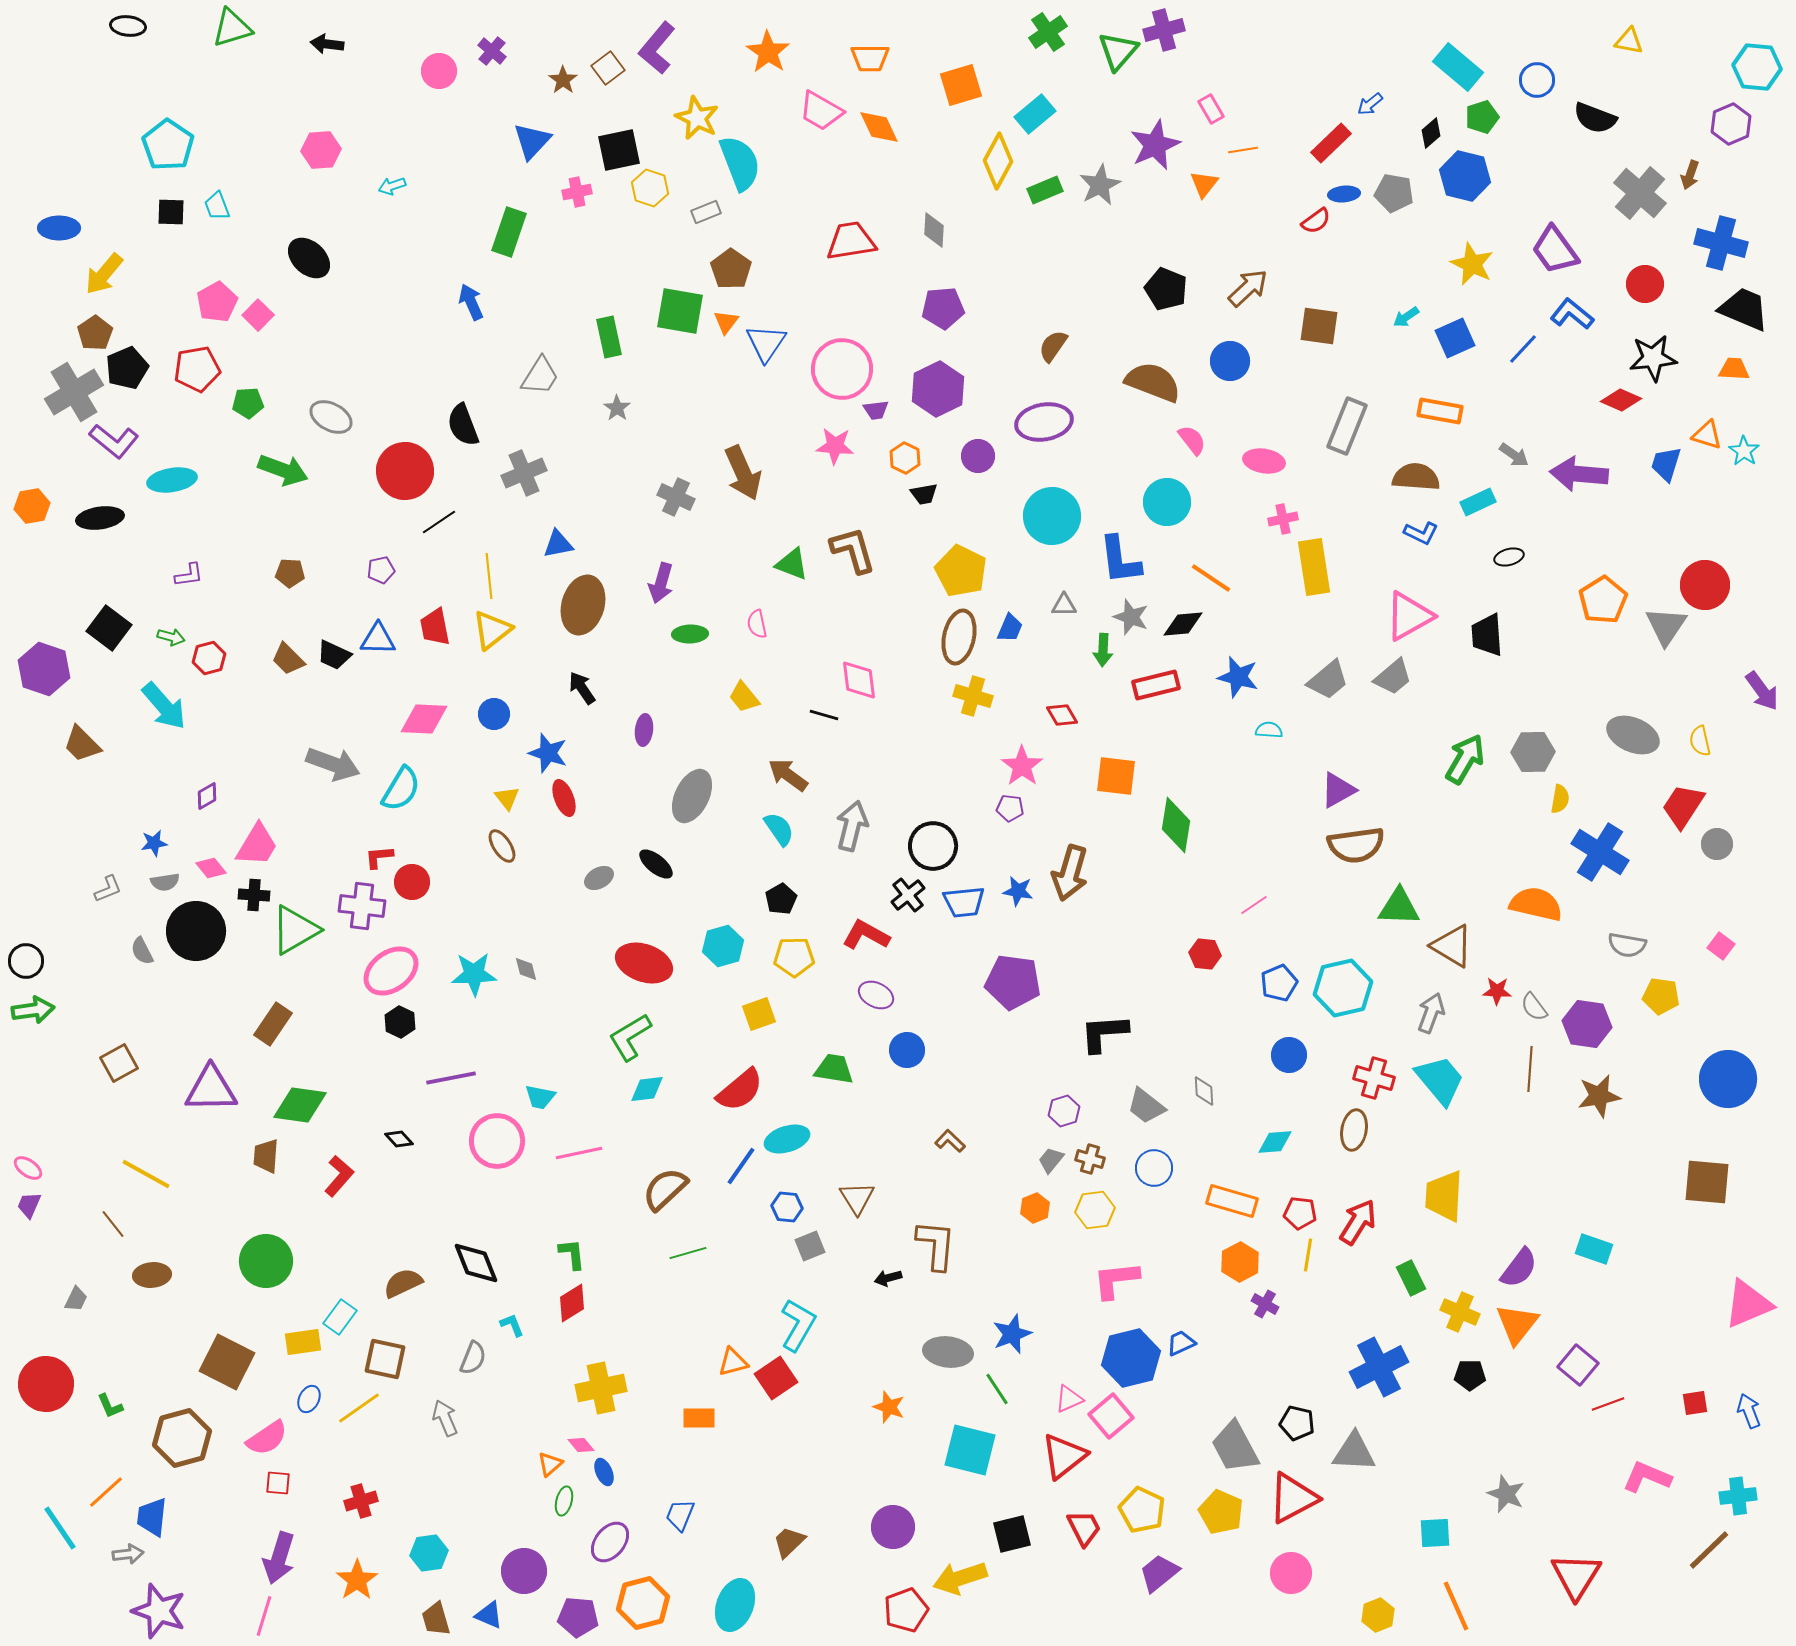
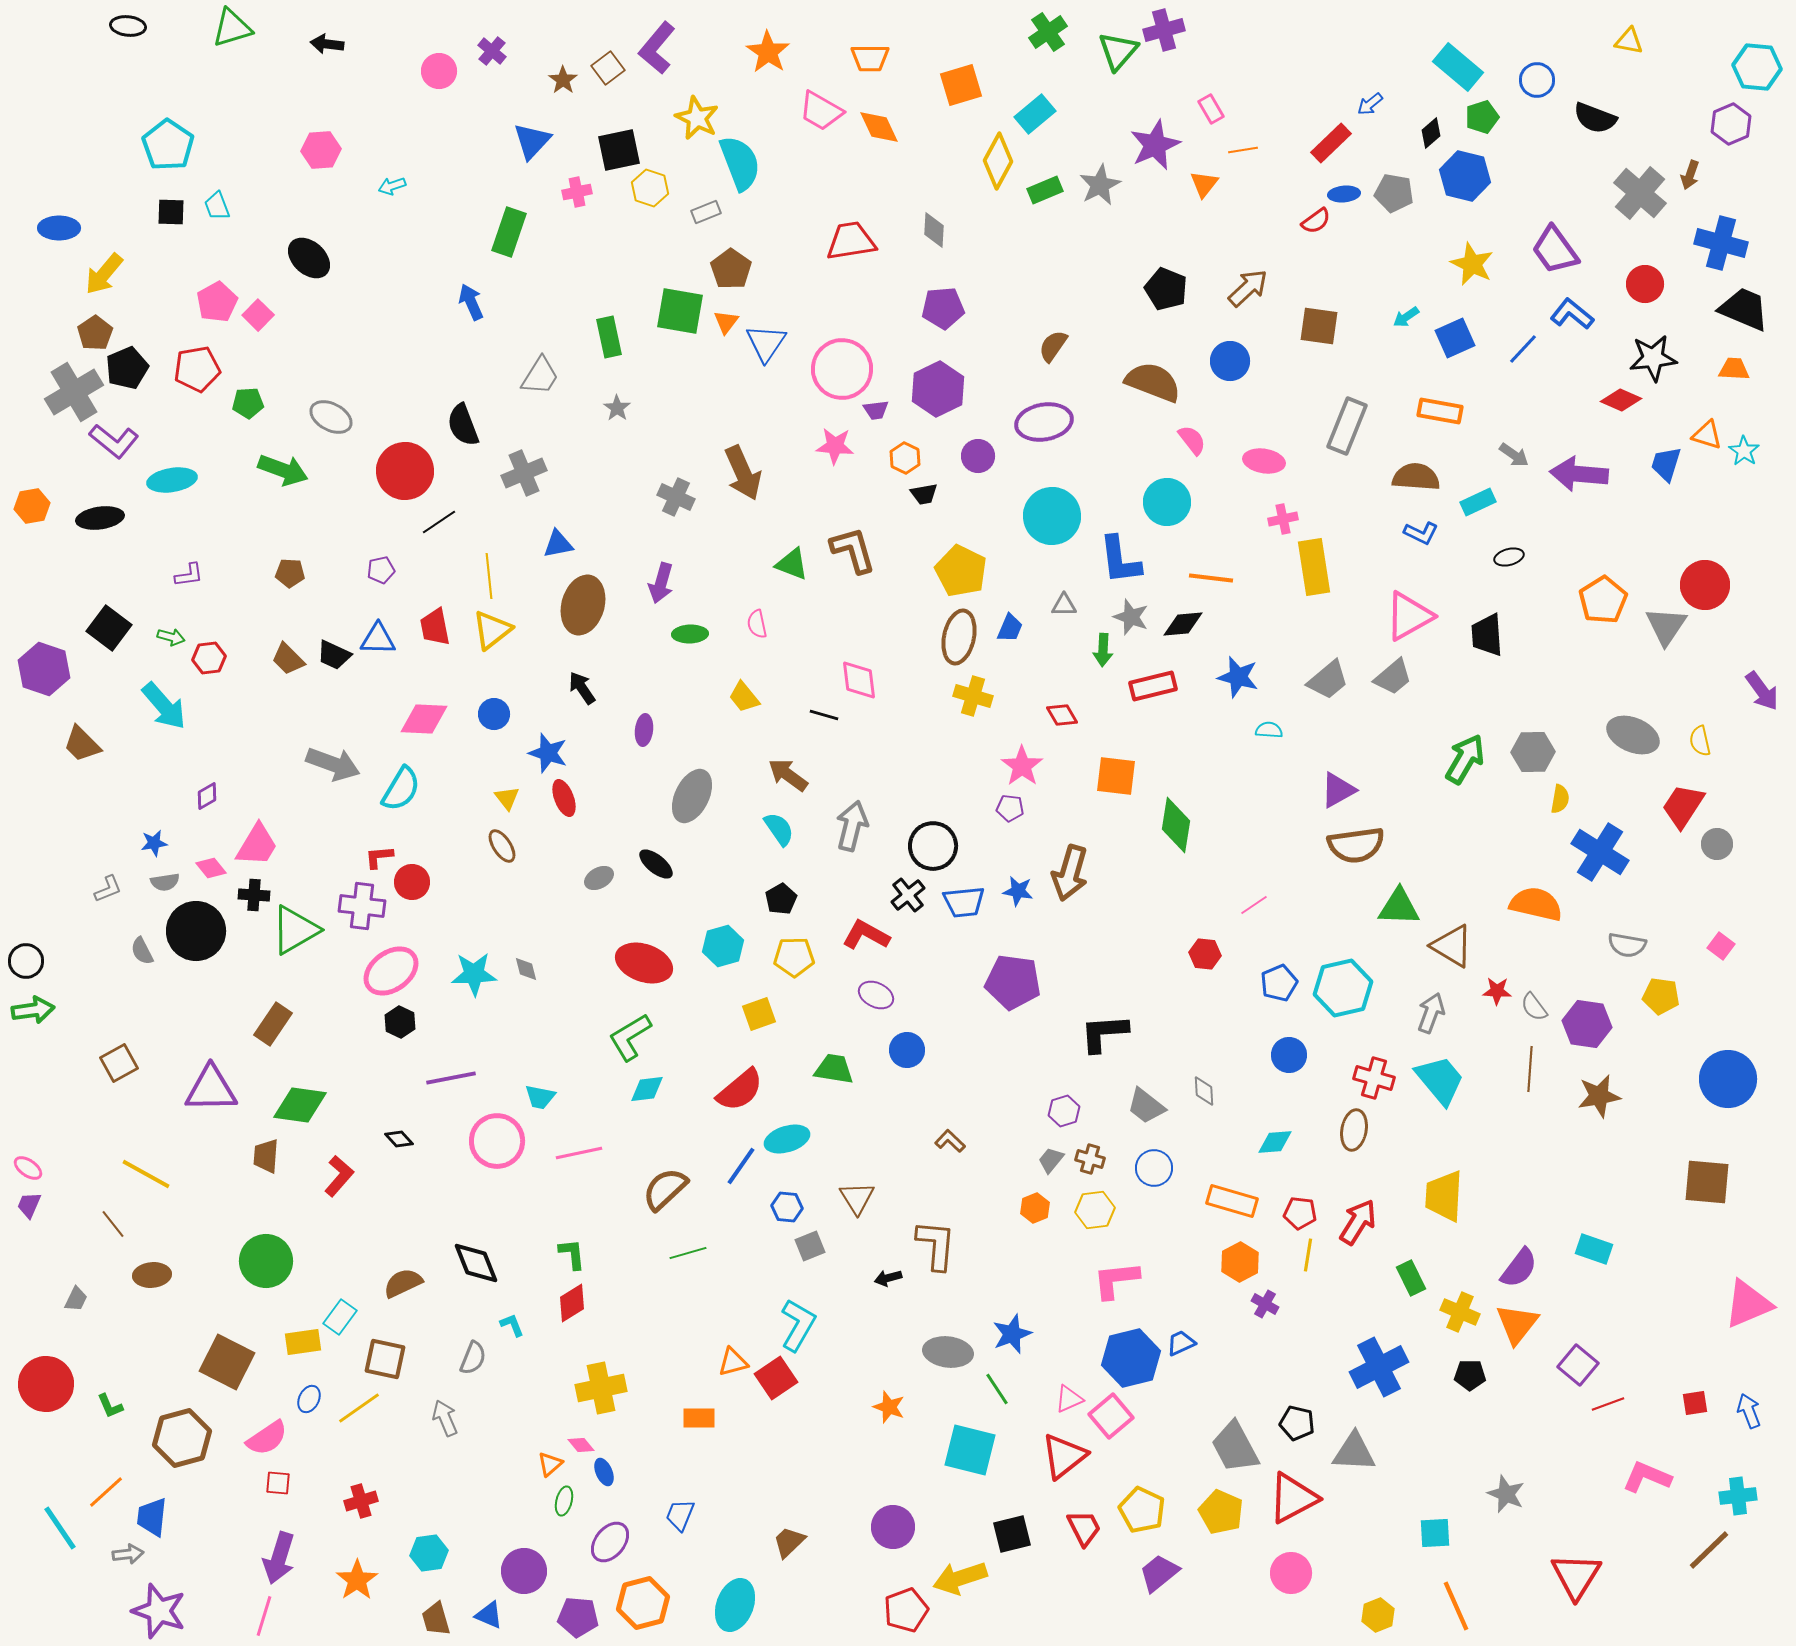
orange line at (1211, 578): rotated 27 degrees counterclockwise
red hexagon at (209, 658): rotated 8 degrees clockwise
red rectangle at (1156, 685): moved 3 px left, 1 px down
